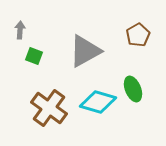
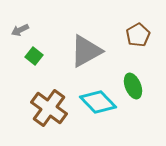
gray arrow: rotated 120 degrees counterclockwise
gray triangle: moved 1 px right
green square: rotated 18 degrees clockwise
green ellipse: moved 3 px up
cyan diamond: rotated 30 degrees clockwise
